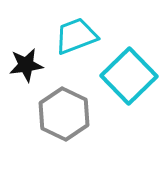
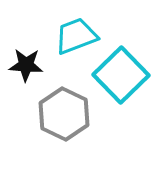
black star: rotated 12 degrees clockwise
cyan square: moved 8 px left, 1 px up
